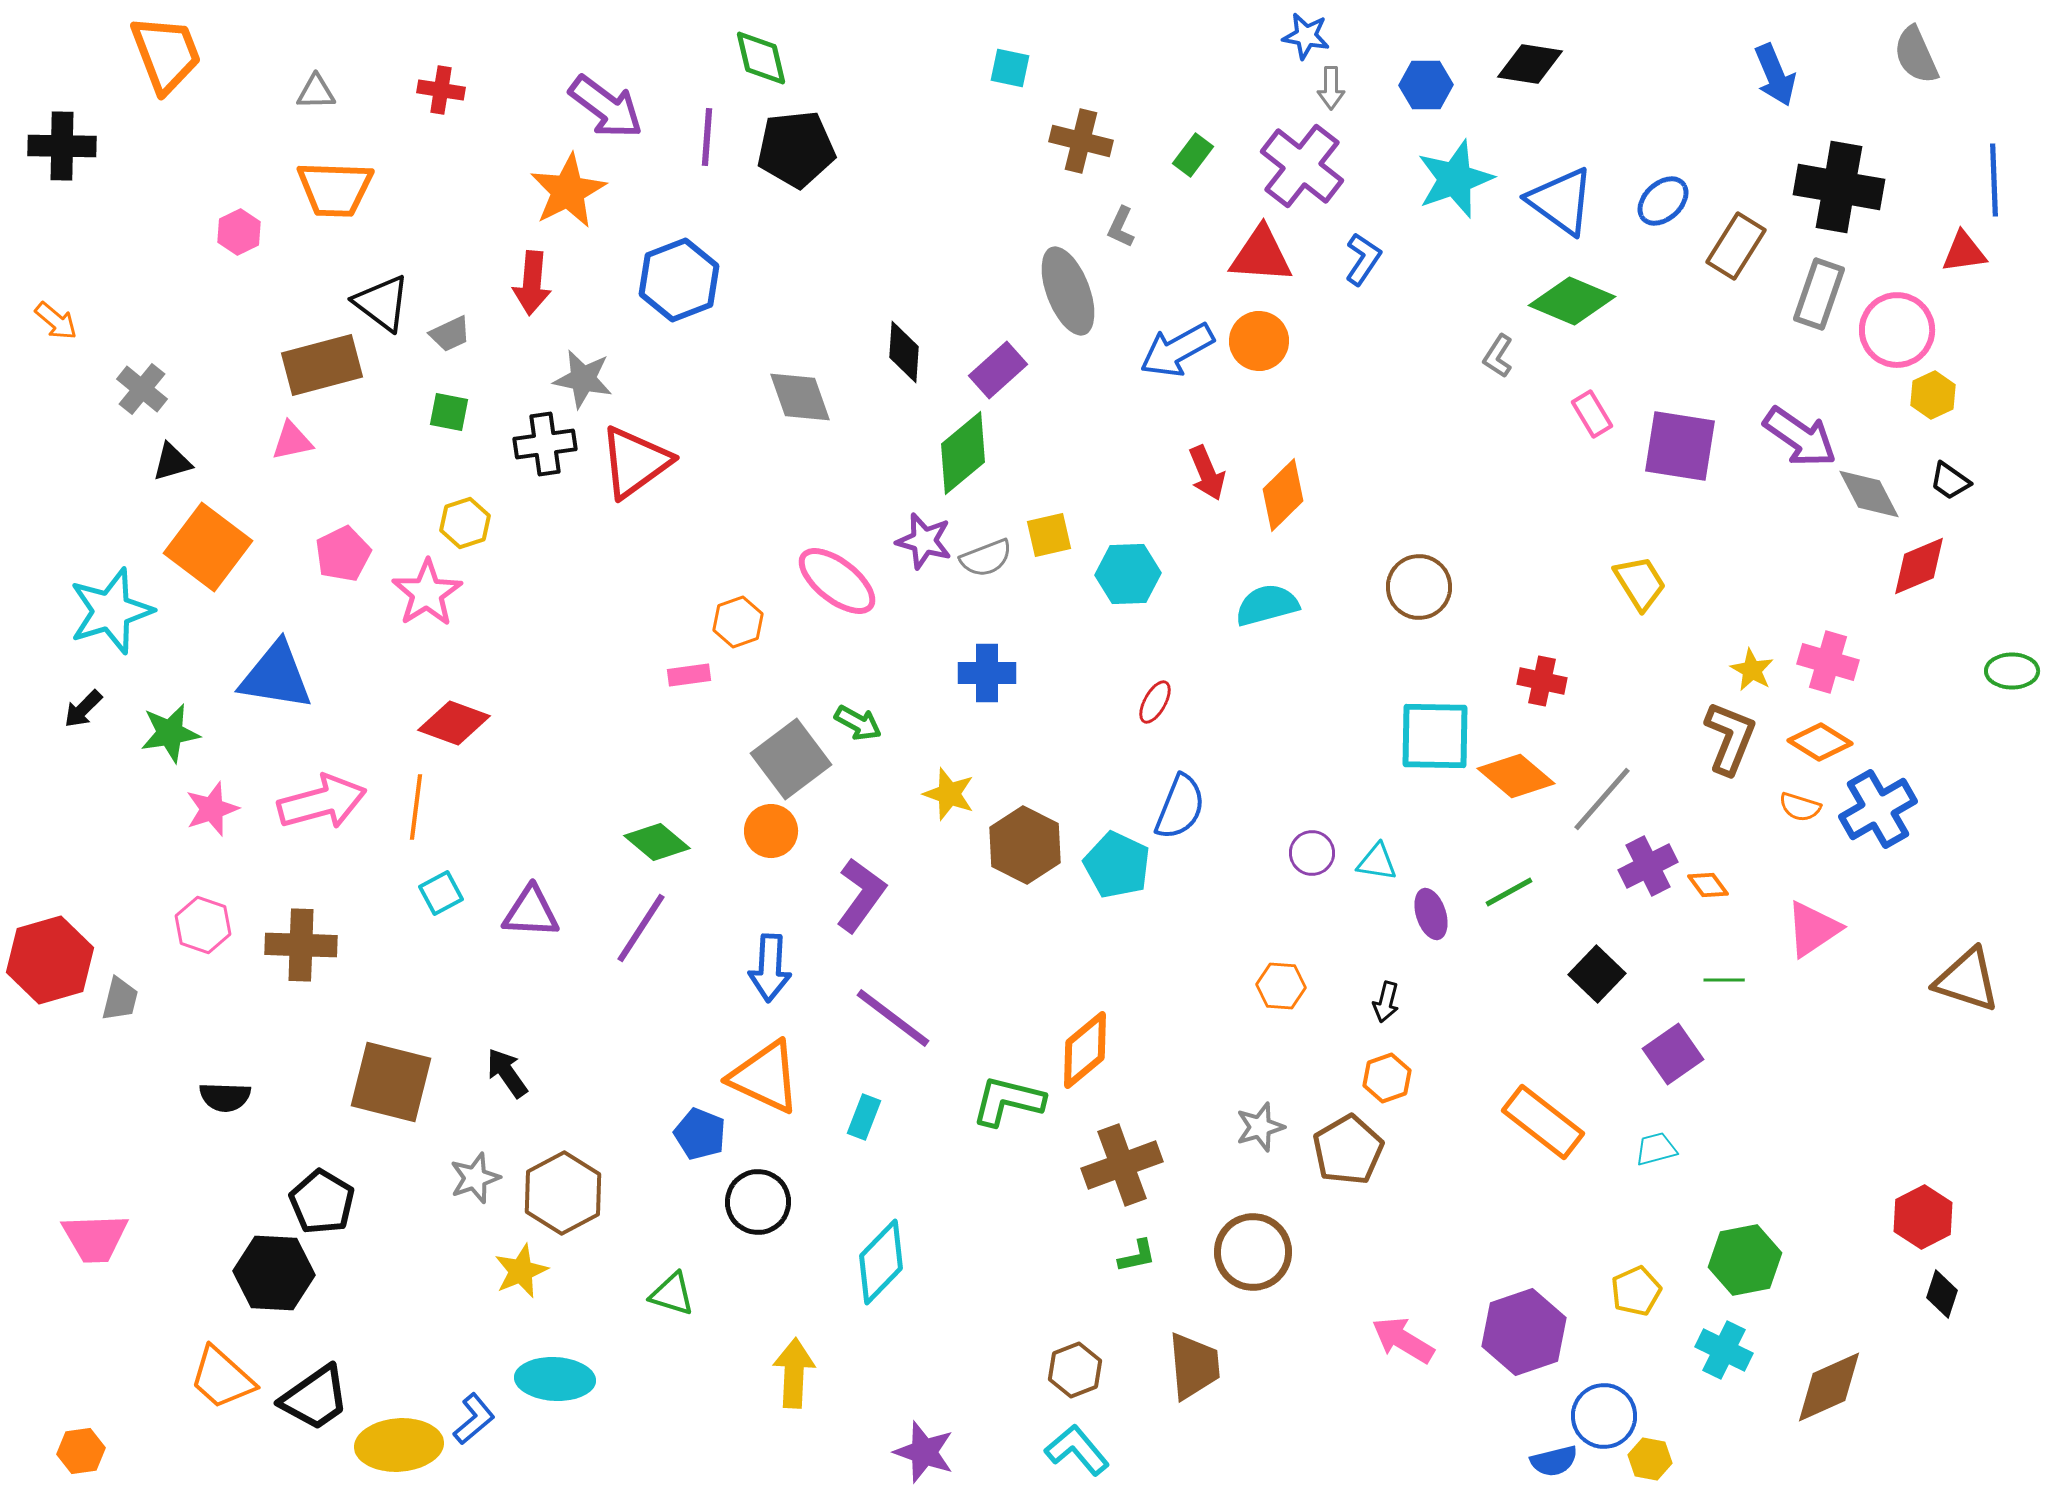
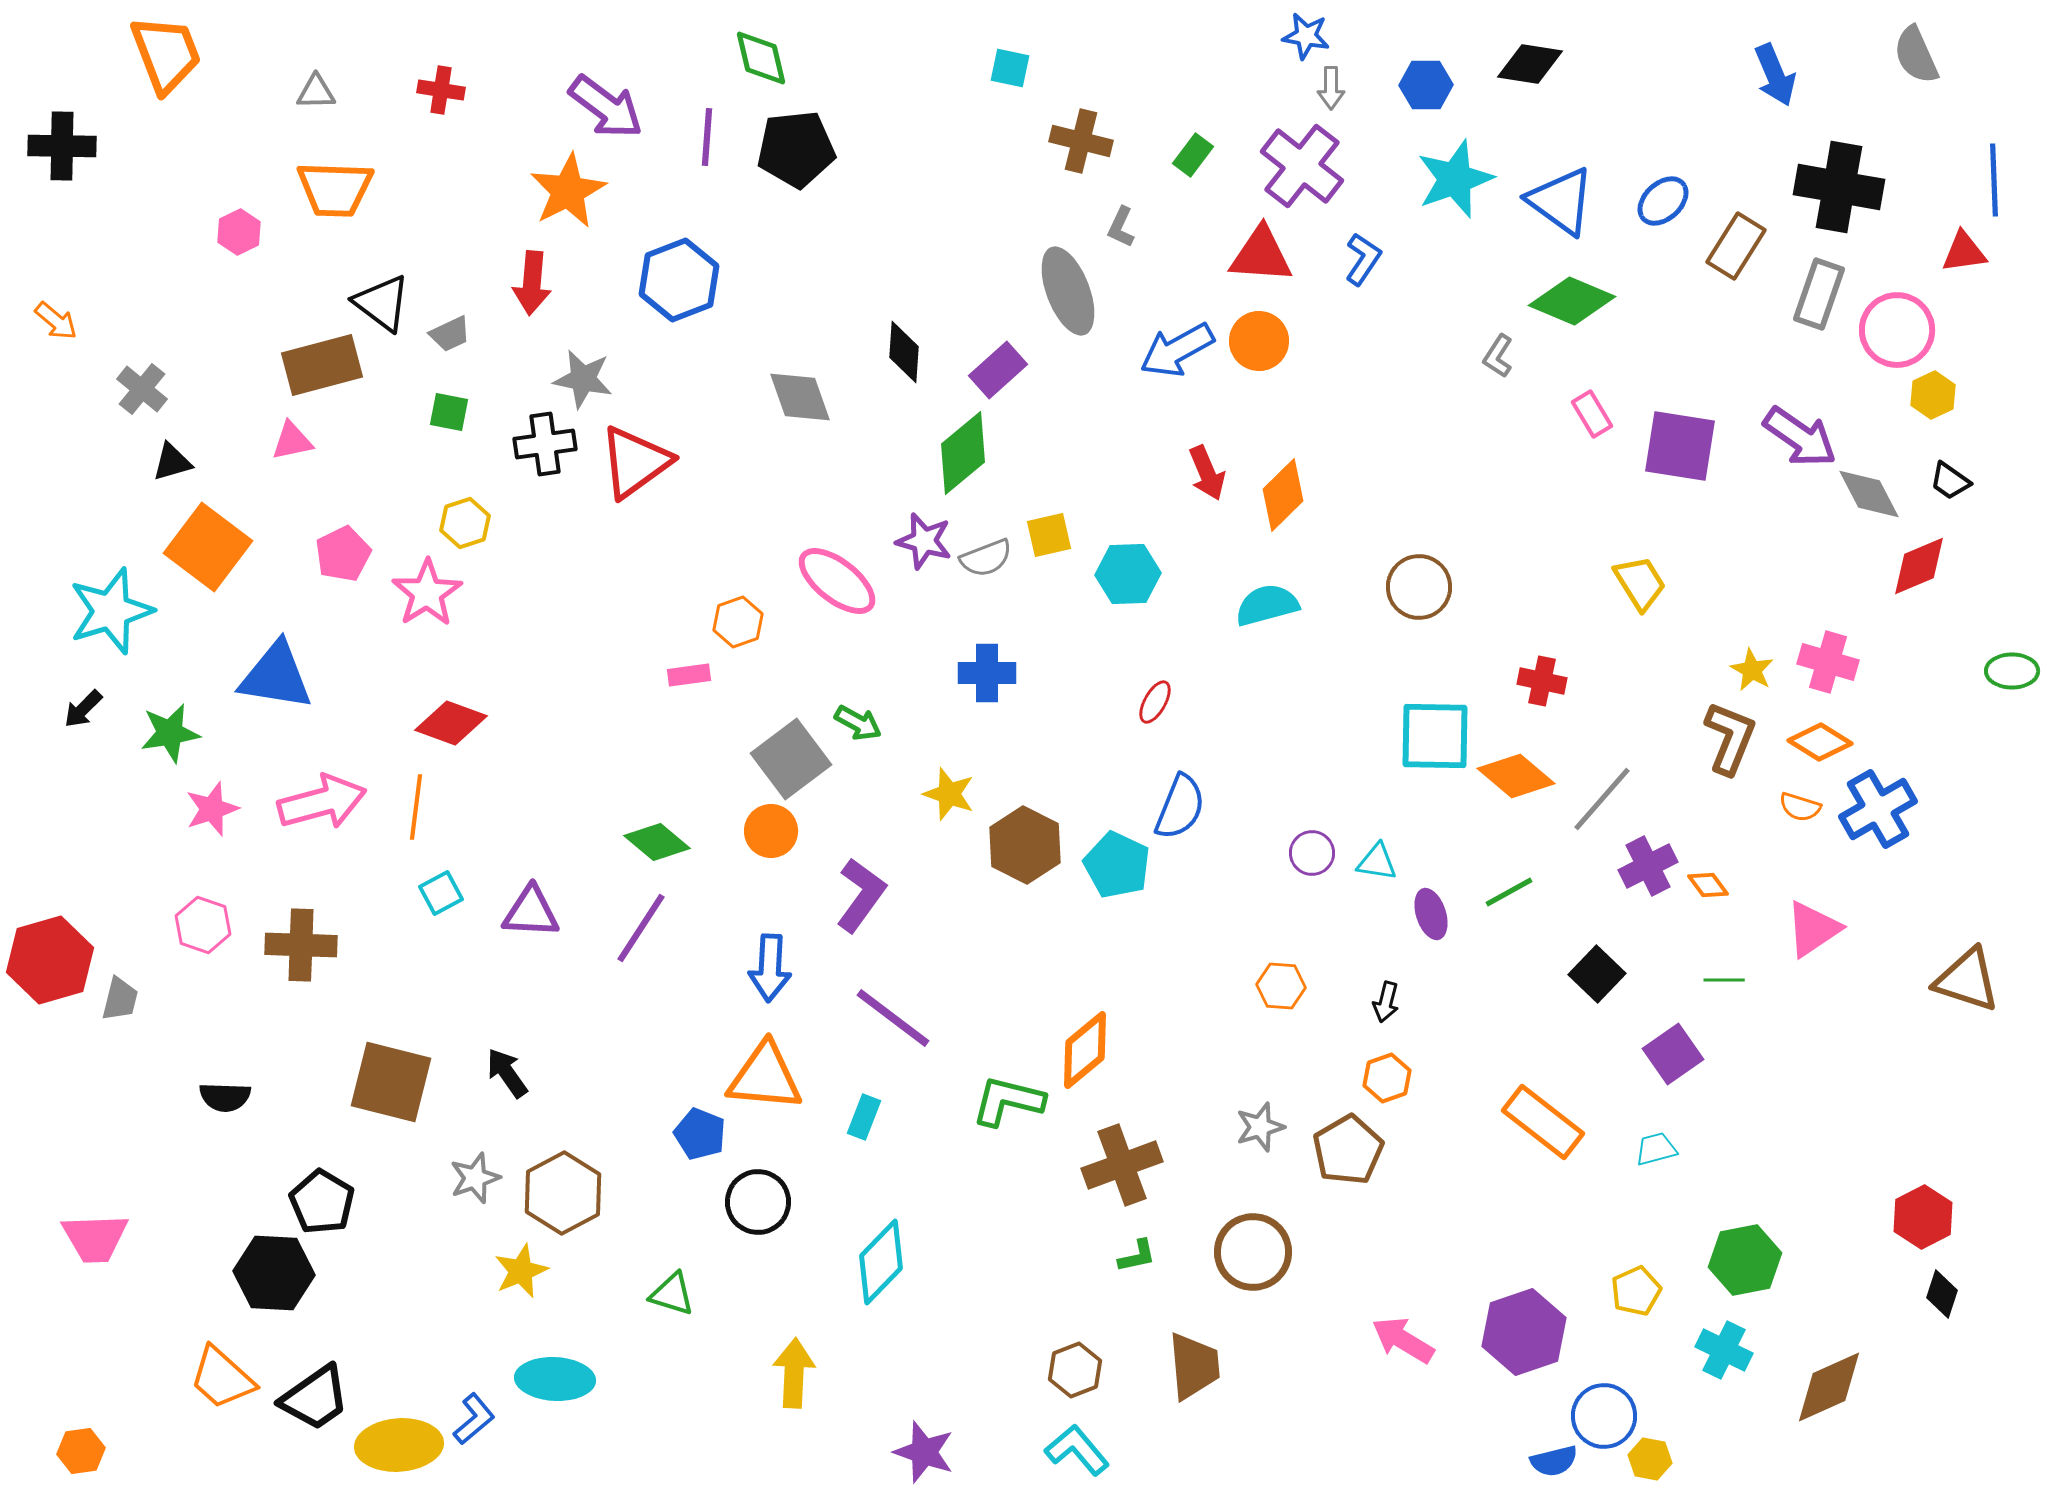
red diamond at (454, 723): moved 3 px left
orange triangle at (765, 1077): rotated 20 degrees counterclockwise
